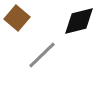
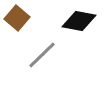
black diamond: rotated 24 degrees clockwise
